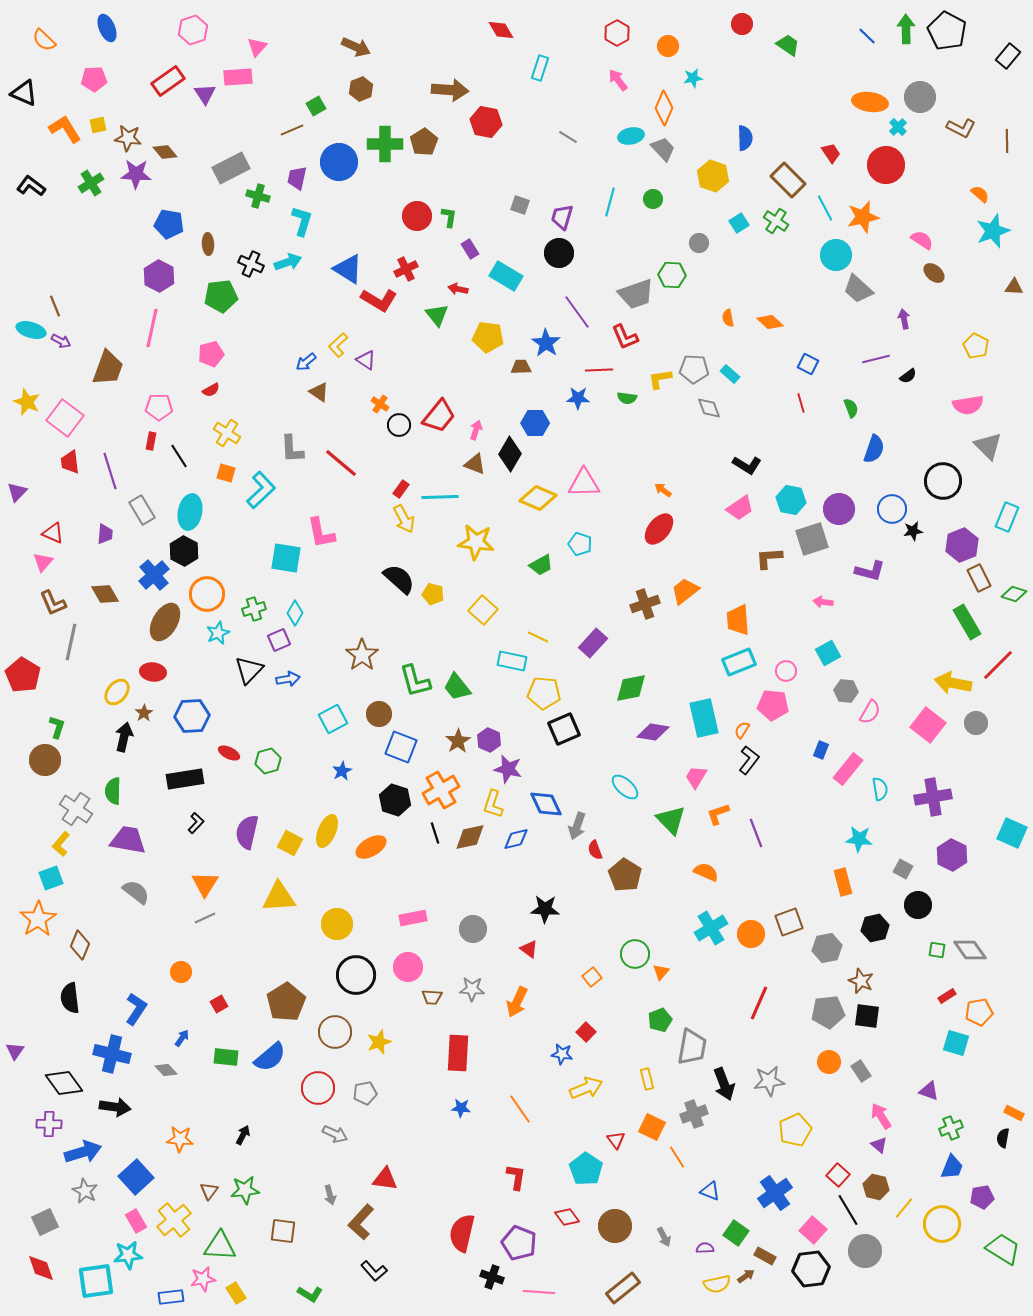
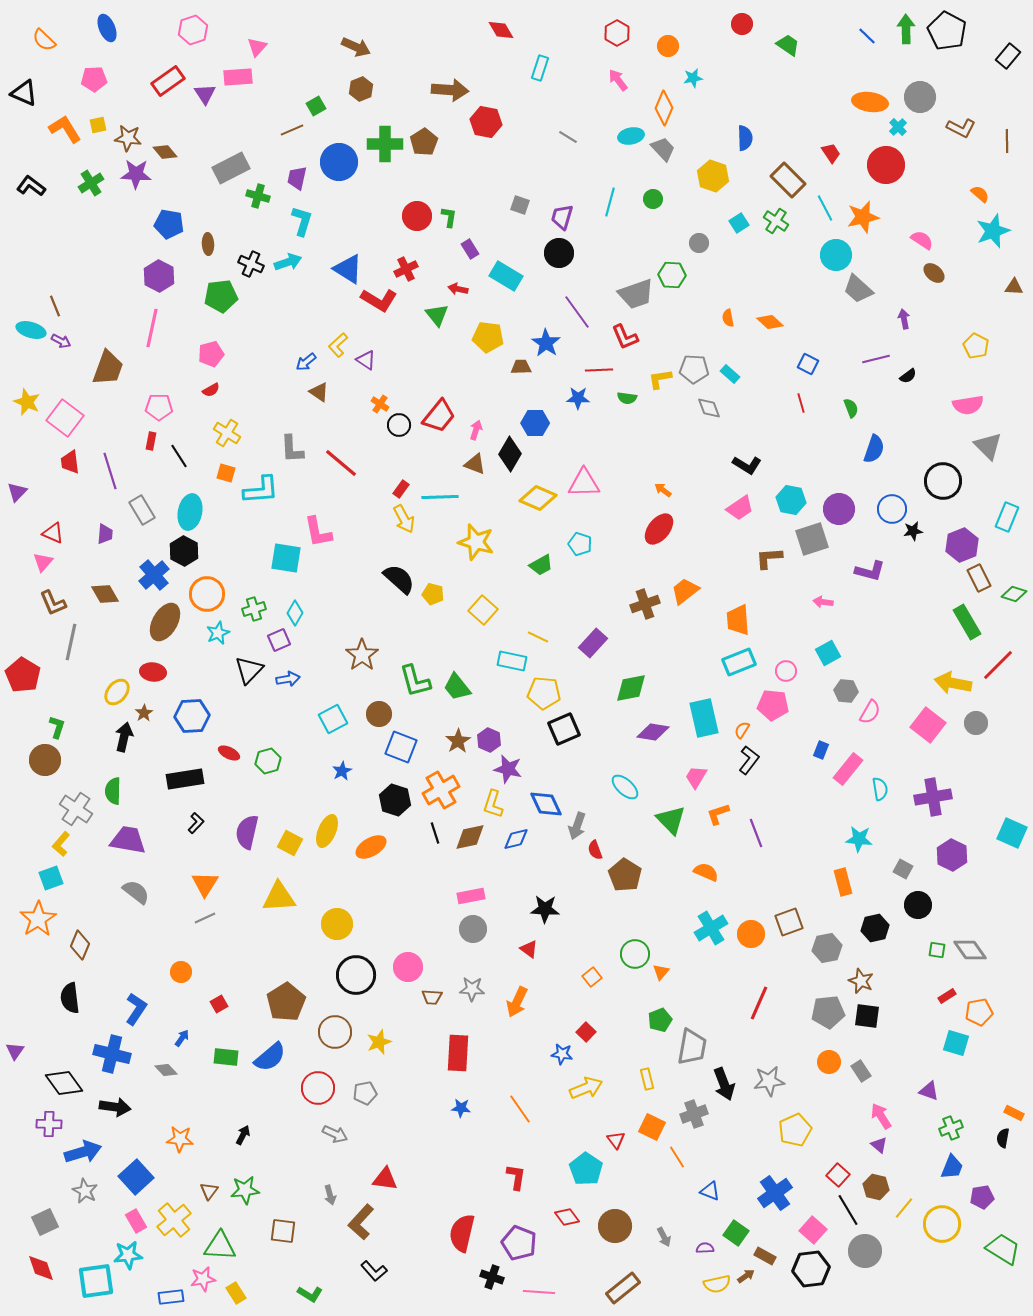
cyan L-shape at (261, 490): rotated 39 degrees clockwise
pink L-shape at (321, 533): moved 3 px left, 1 px up
yellow star at (476, 542): rotated 9 degrees clockwise
pink rectangle at (413, 918): moved 58 px right, 22 px up
